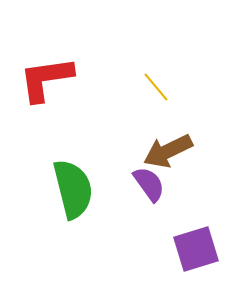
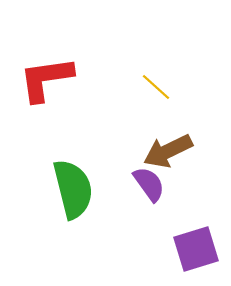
yellow line: rotated 8 degrees counterclockwise
